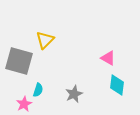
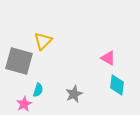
yellow triangle: moved 2 px left, 1 px down
